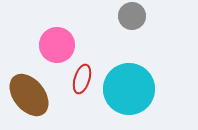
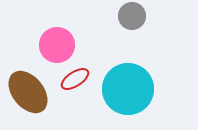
red ellipse: moved 7 px left; rotated 40 degrees clockwise
cyan circle: moved 1 px left
brown ellipse: moved 1 px left, 3 px up
